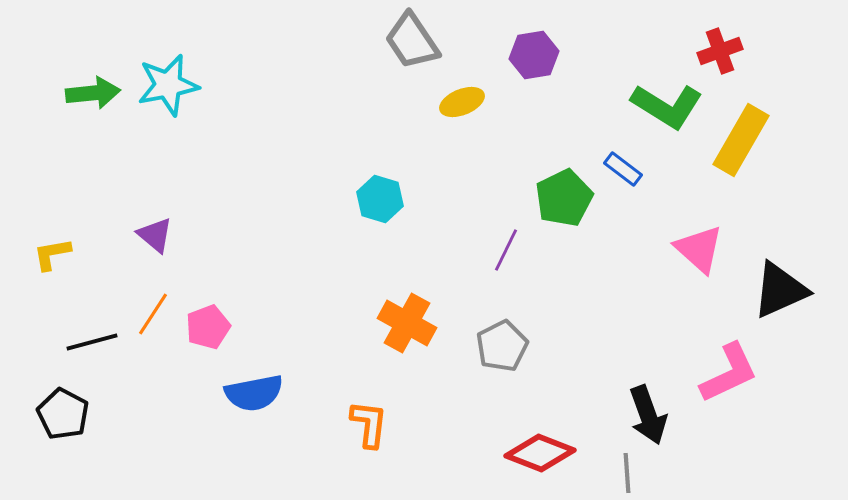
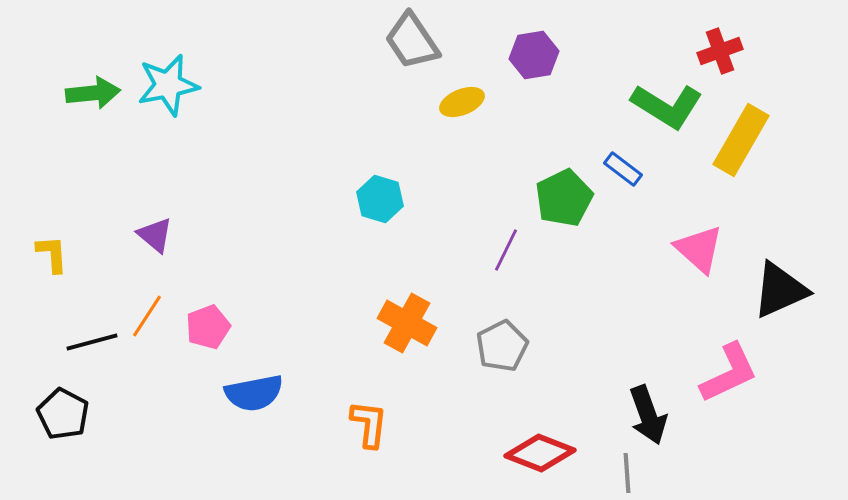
yellow L-shape: rotated 96 degrees clockwise
orange line: moved 6 px left, 2 px down
